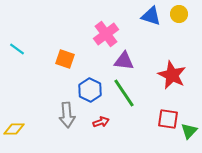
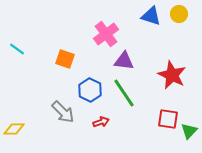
gray arrow: moved 4 px left, 3 px up; rotated 40 degrees counterclockwise
